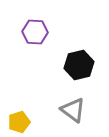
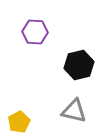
gray triangle: moved 1 px right, 1 px down; rotated 24 degrees counterclockwise
yellow pentagon: rotated 10 degrees counterclockwise
